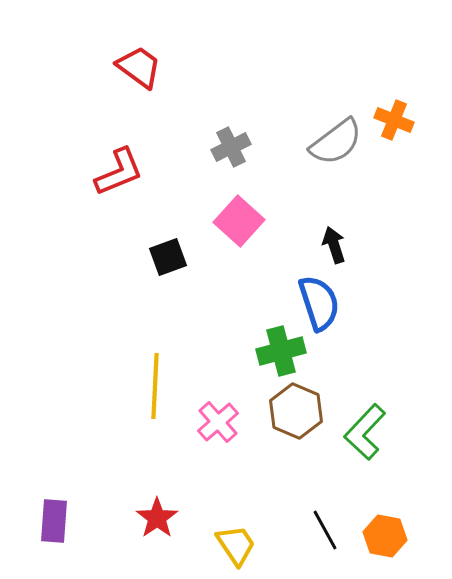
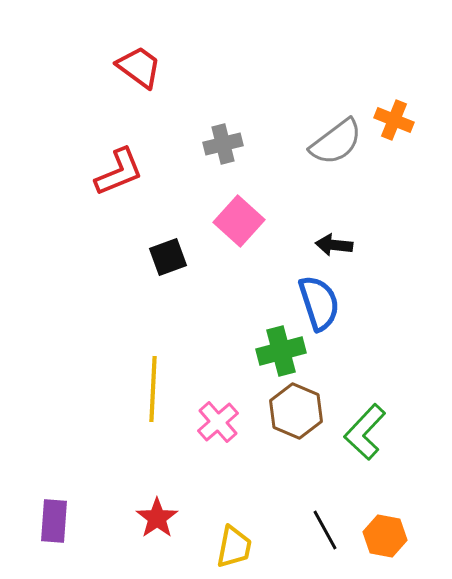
gray cross: moved 8 px left, 3 px up; rotated 12 degrees clockwise
black arrow: rotated 66 degrees counterclockwise
yellow line: moved 2 px left, 3 px down
yellow trapezoid: moved 2 px left, 2 px down; rotated 45 degrees clockwise
